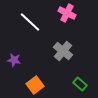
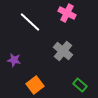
green rectangle: moved 1 px down
